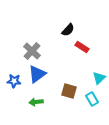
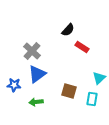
blue star: moved 4 px down
cyan rectangle: rotated 40 degrees clockwise
